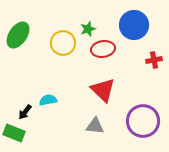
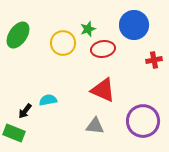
red triangle: rotated 20 degrees counterclockwise
black arrow: moved 1 px up
